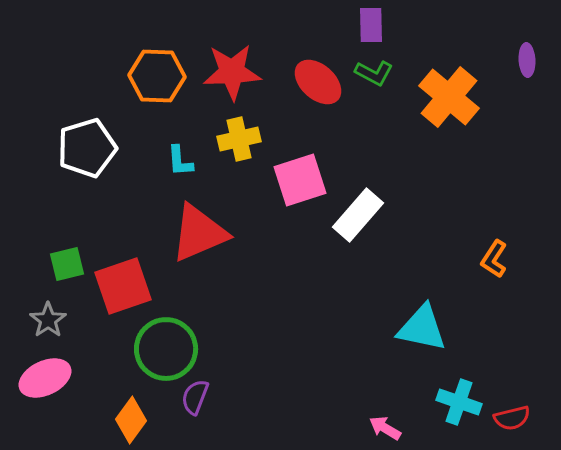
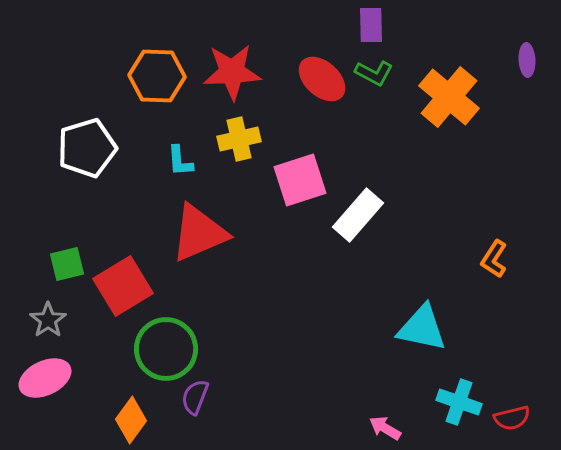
red ellipse: moved 4 px right, 3 px up
red square: rotated 12 degrees counterclockwise
